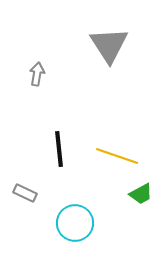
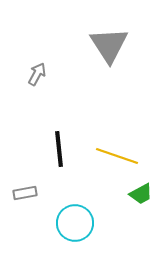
gray arrow: rotated 20 degrees clockwise
gray rectangle: rotated 35 degrees counterclockwise
